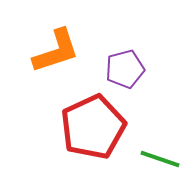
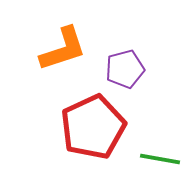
orange L-shape: moved 7 px right, 2 px up
green line: rotated 9 degrees counterclockwise
